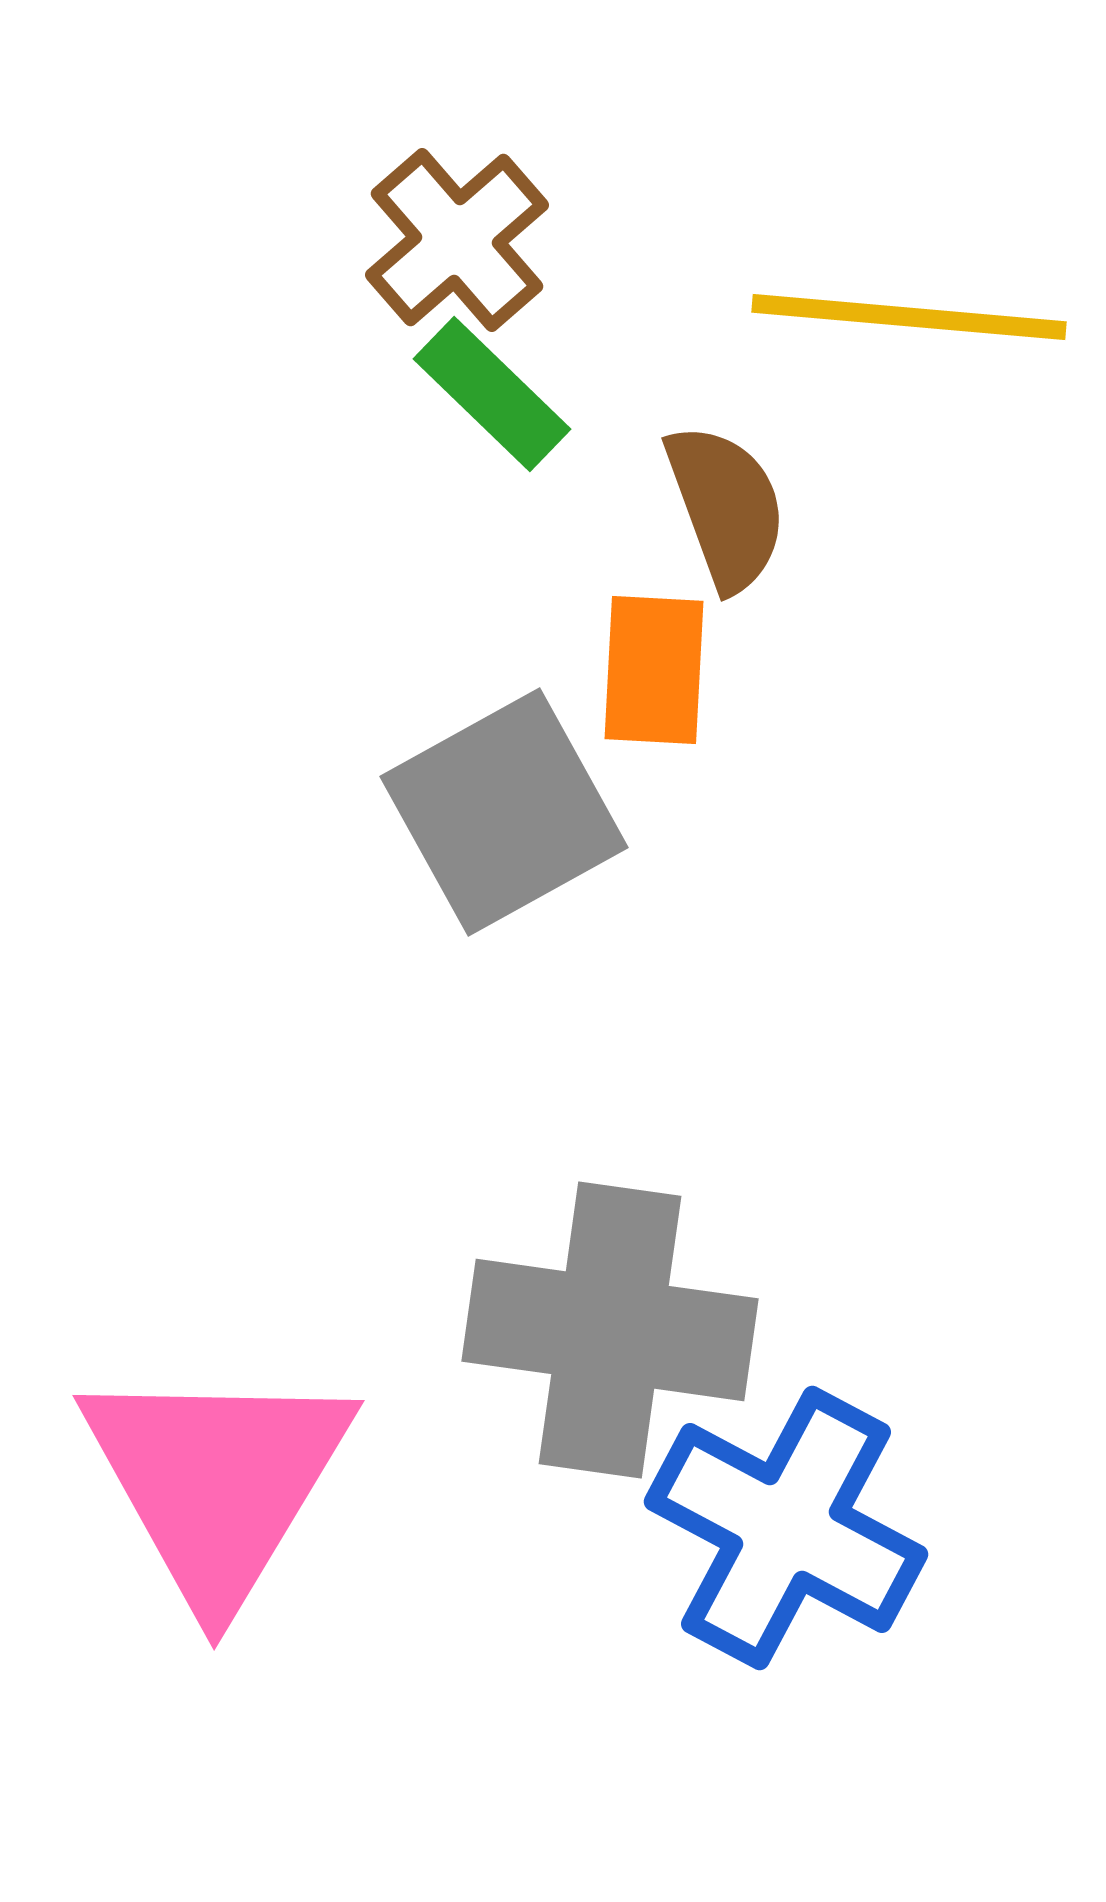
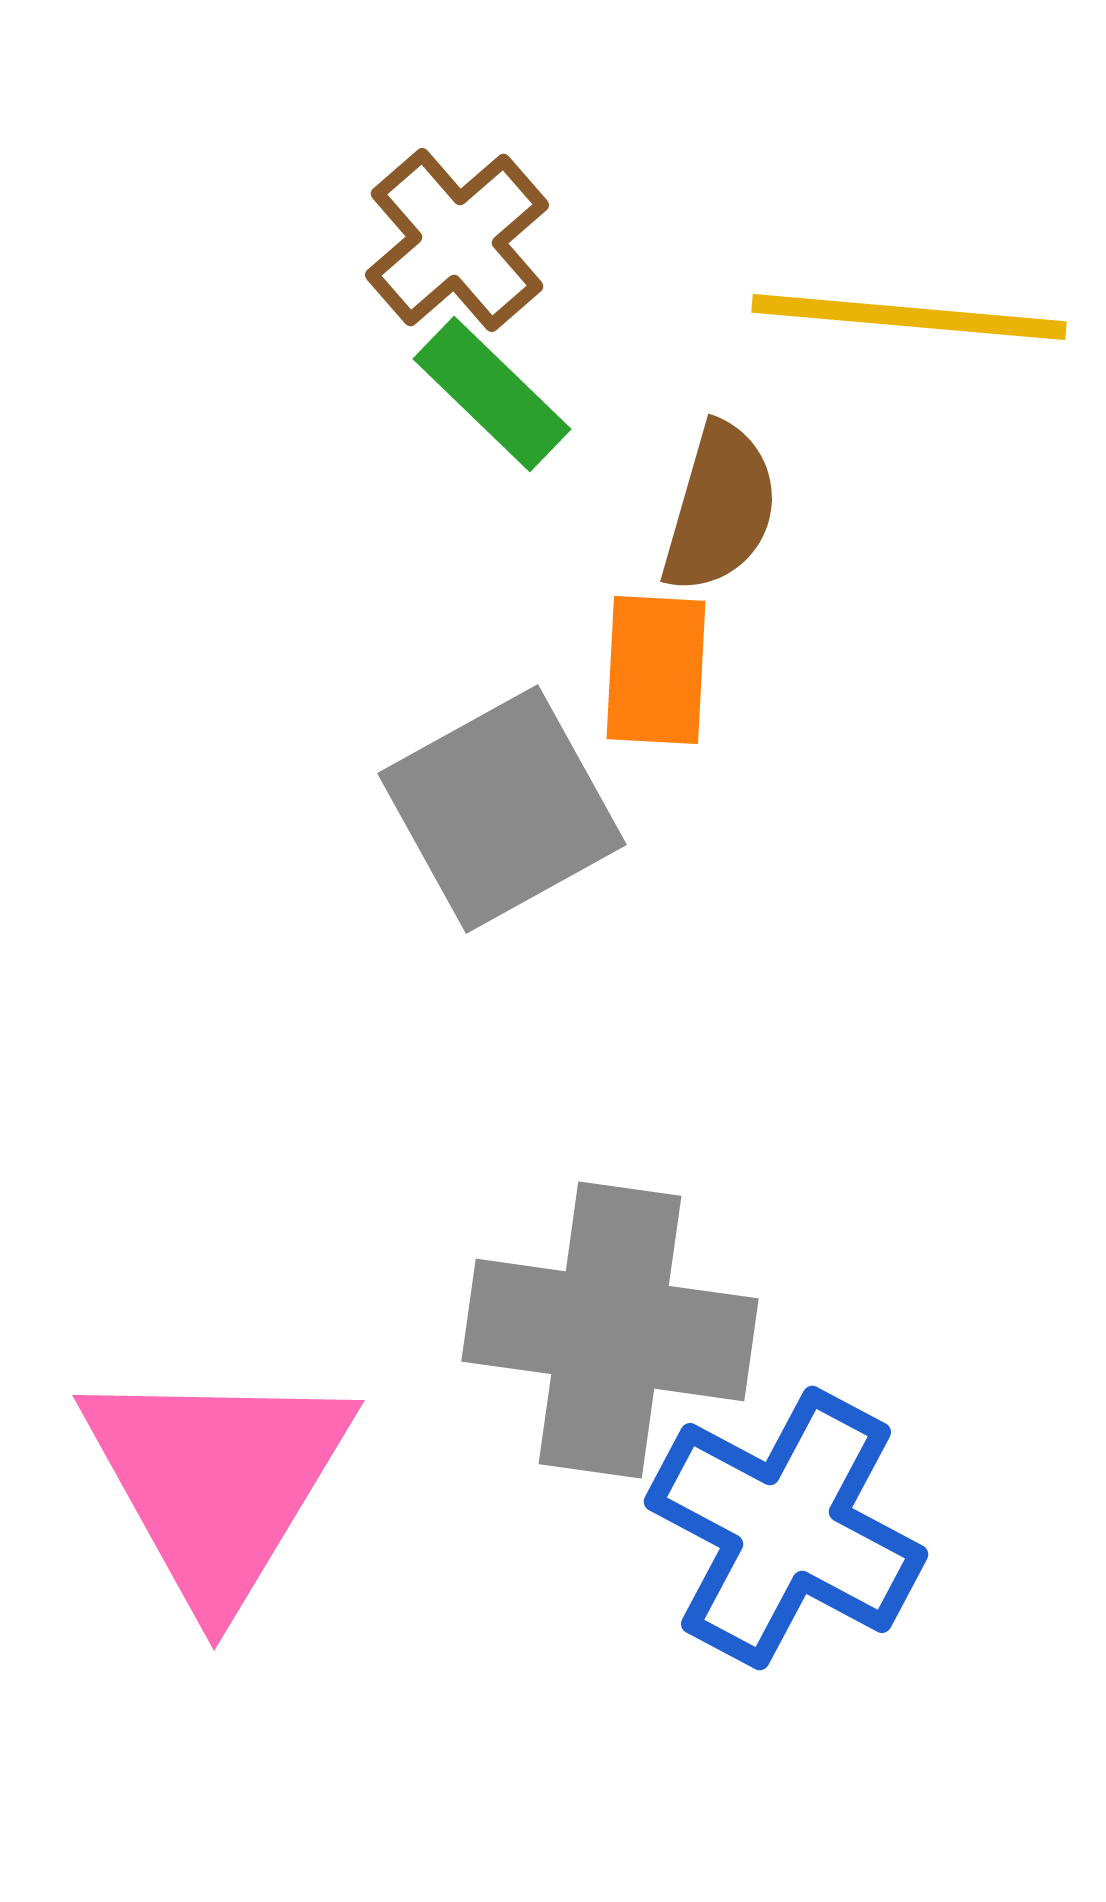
brown semicircle: moved 6 px left, 1 px down; rotated 36 degrees clockwise
orange rectangle: moved 2 px right
gray square: moved 2 px left, 3 px up
